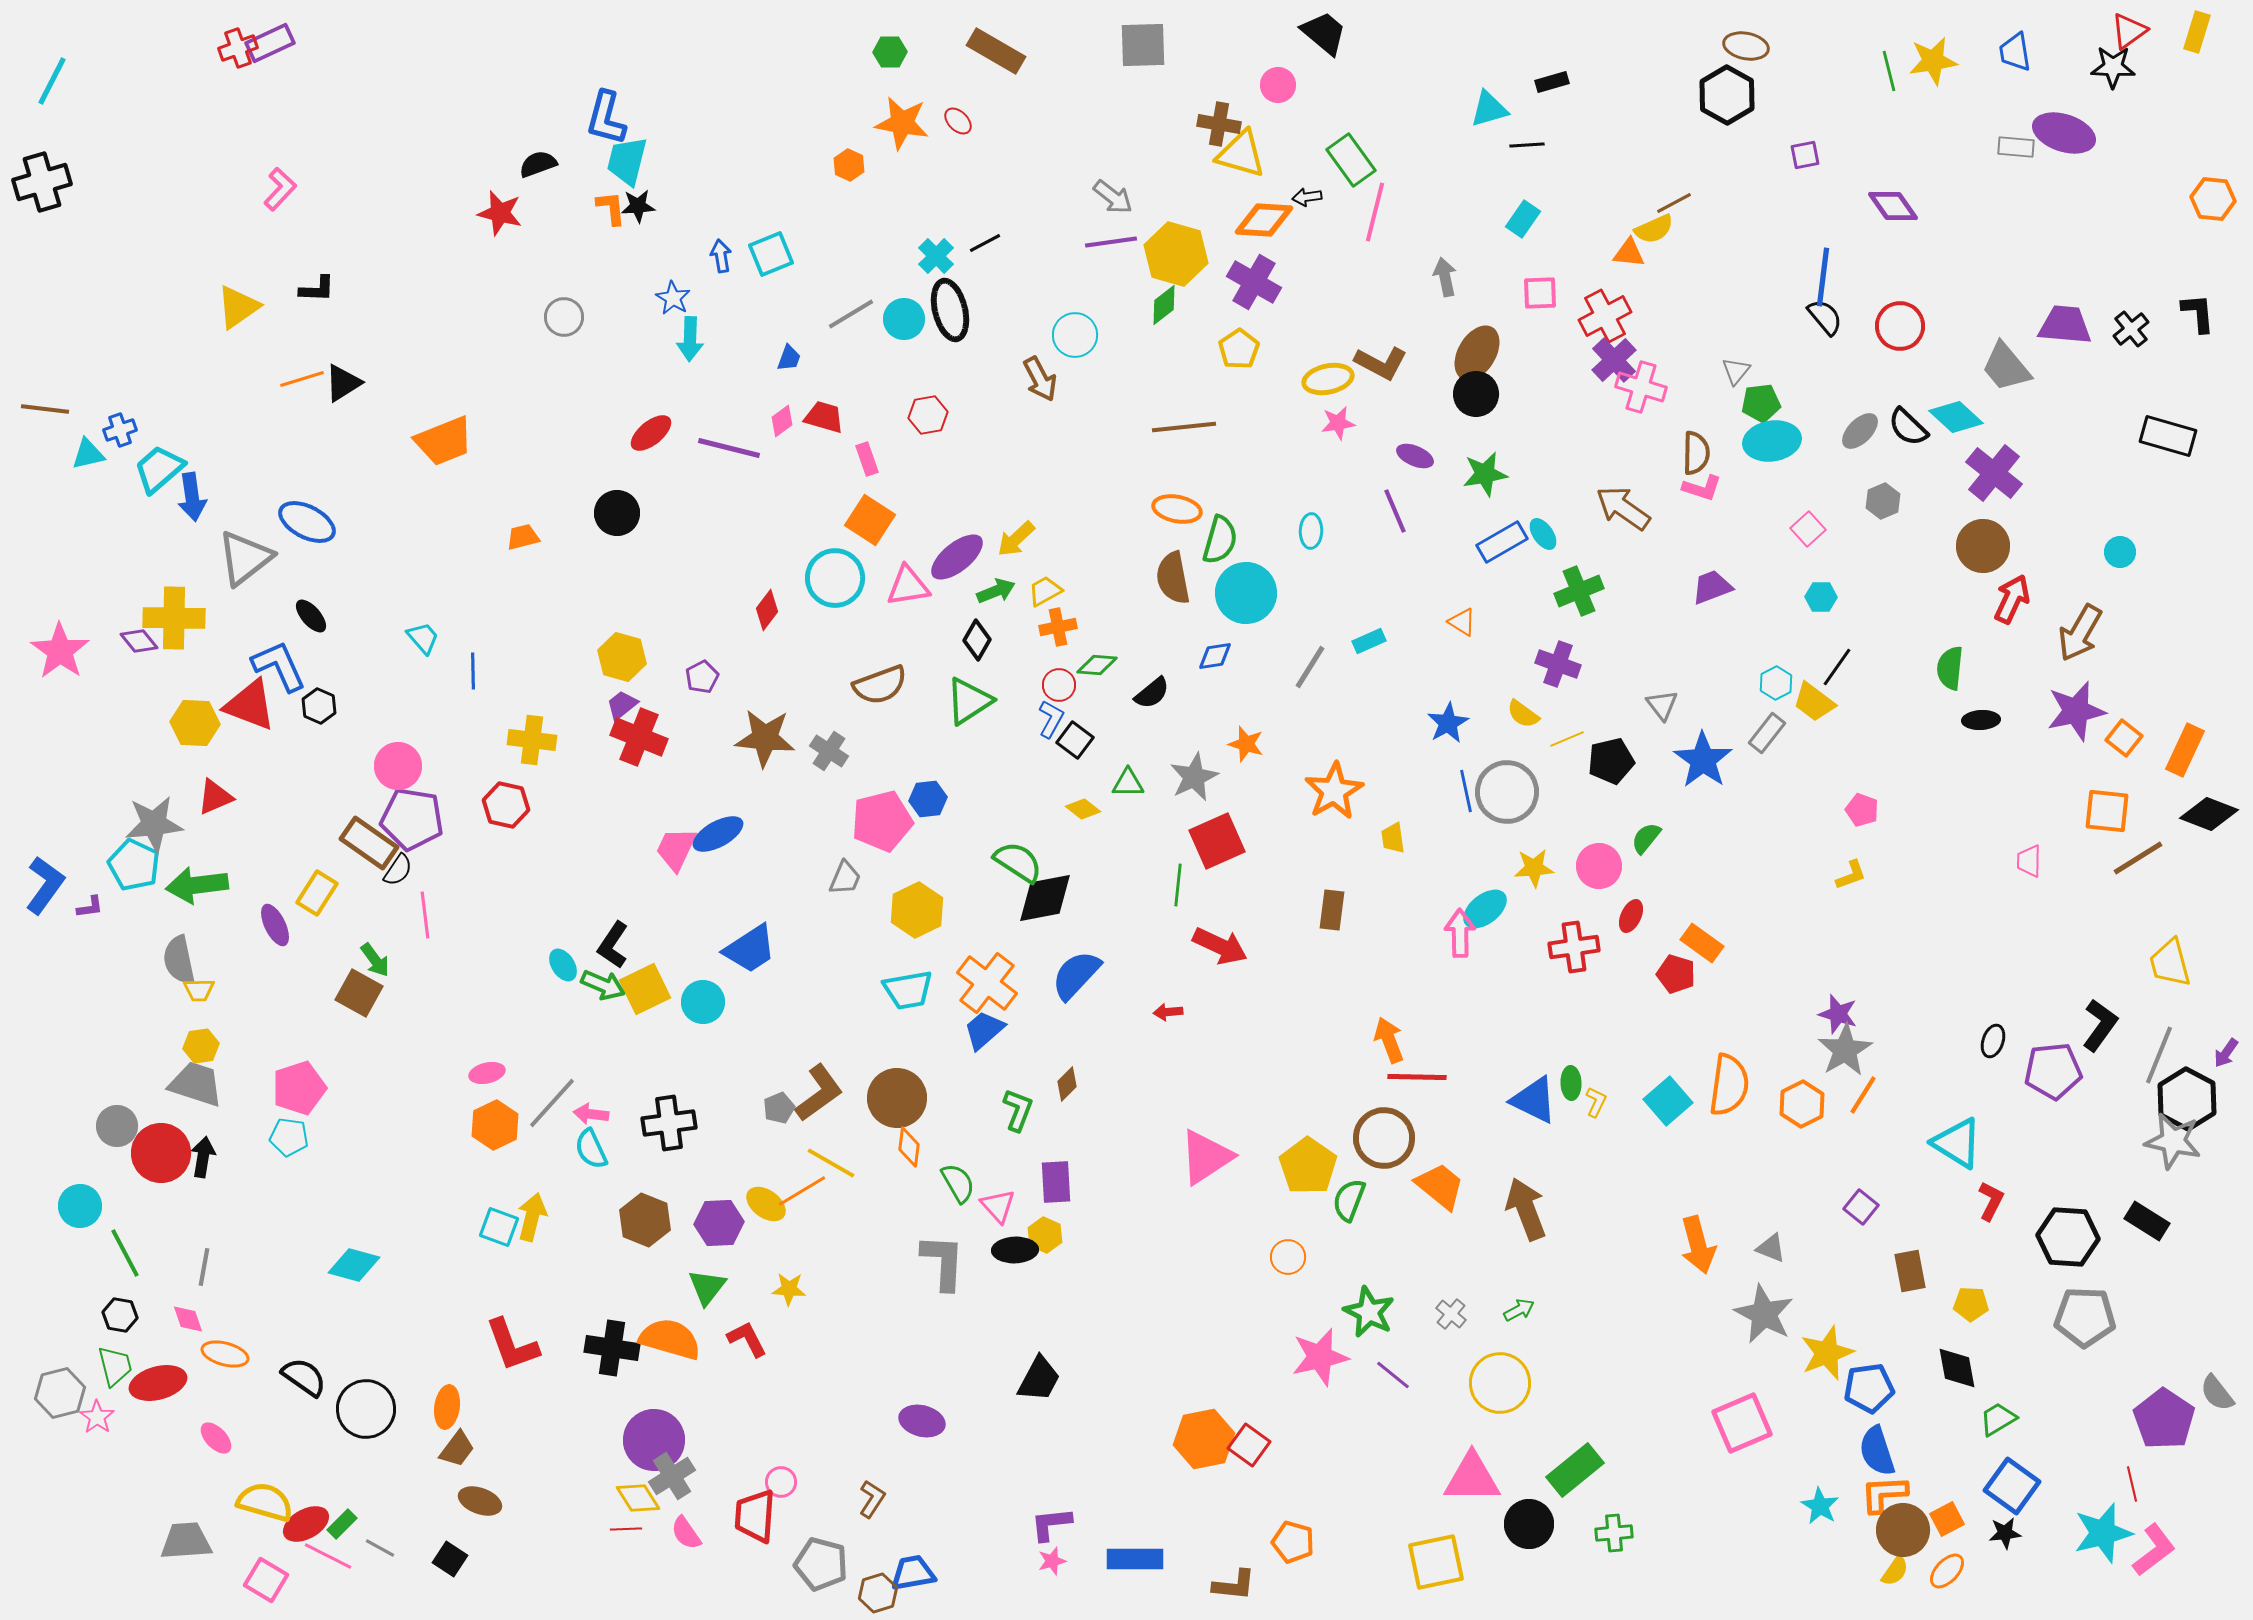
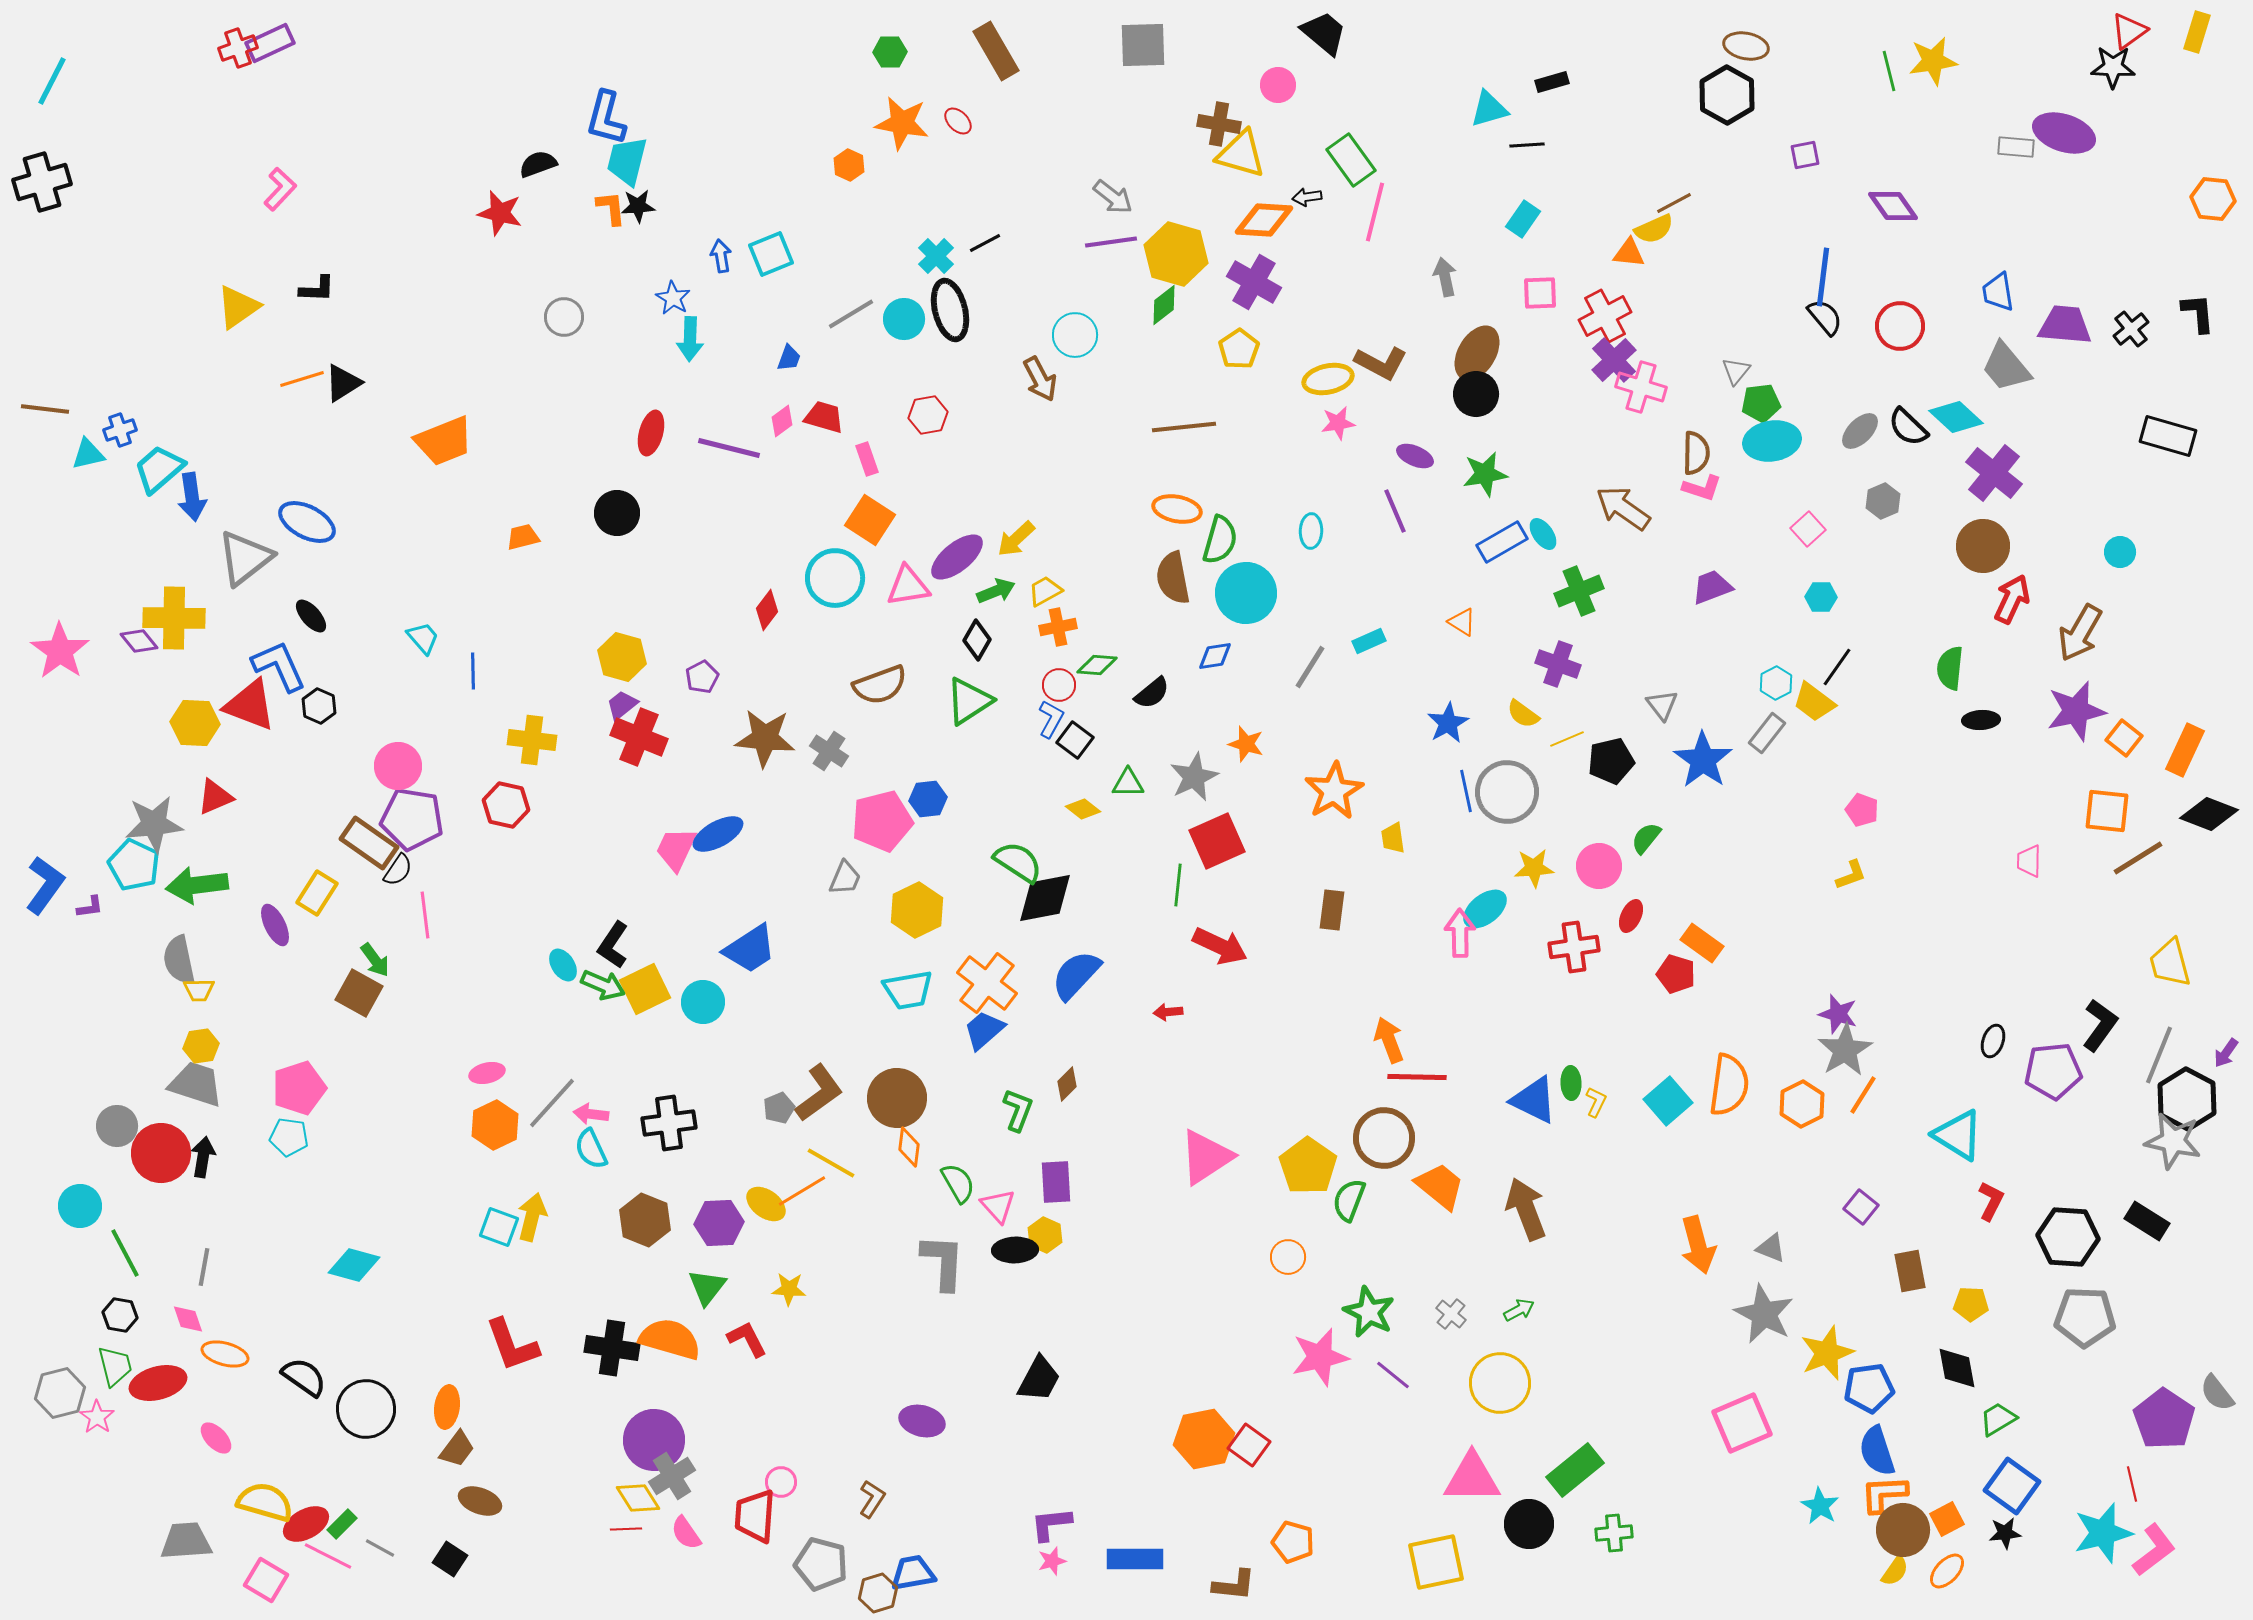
brown rectangle at (996, 51): rotated 30 degrees clockwise
blue trapezoid at (2015, 52): moved 17 px left, 240 px down
red ellipse at (651, 433): rotated 36 degrees counterclockwise
cyan triangle at (1957, 1143): moved 1 px right, 8 px up
